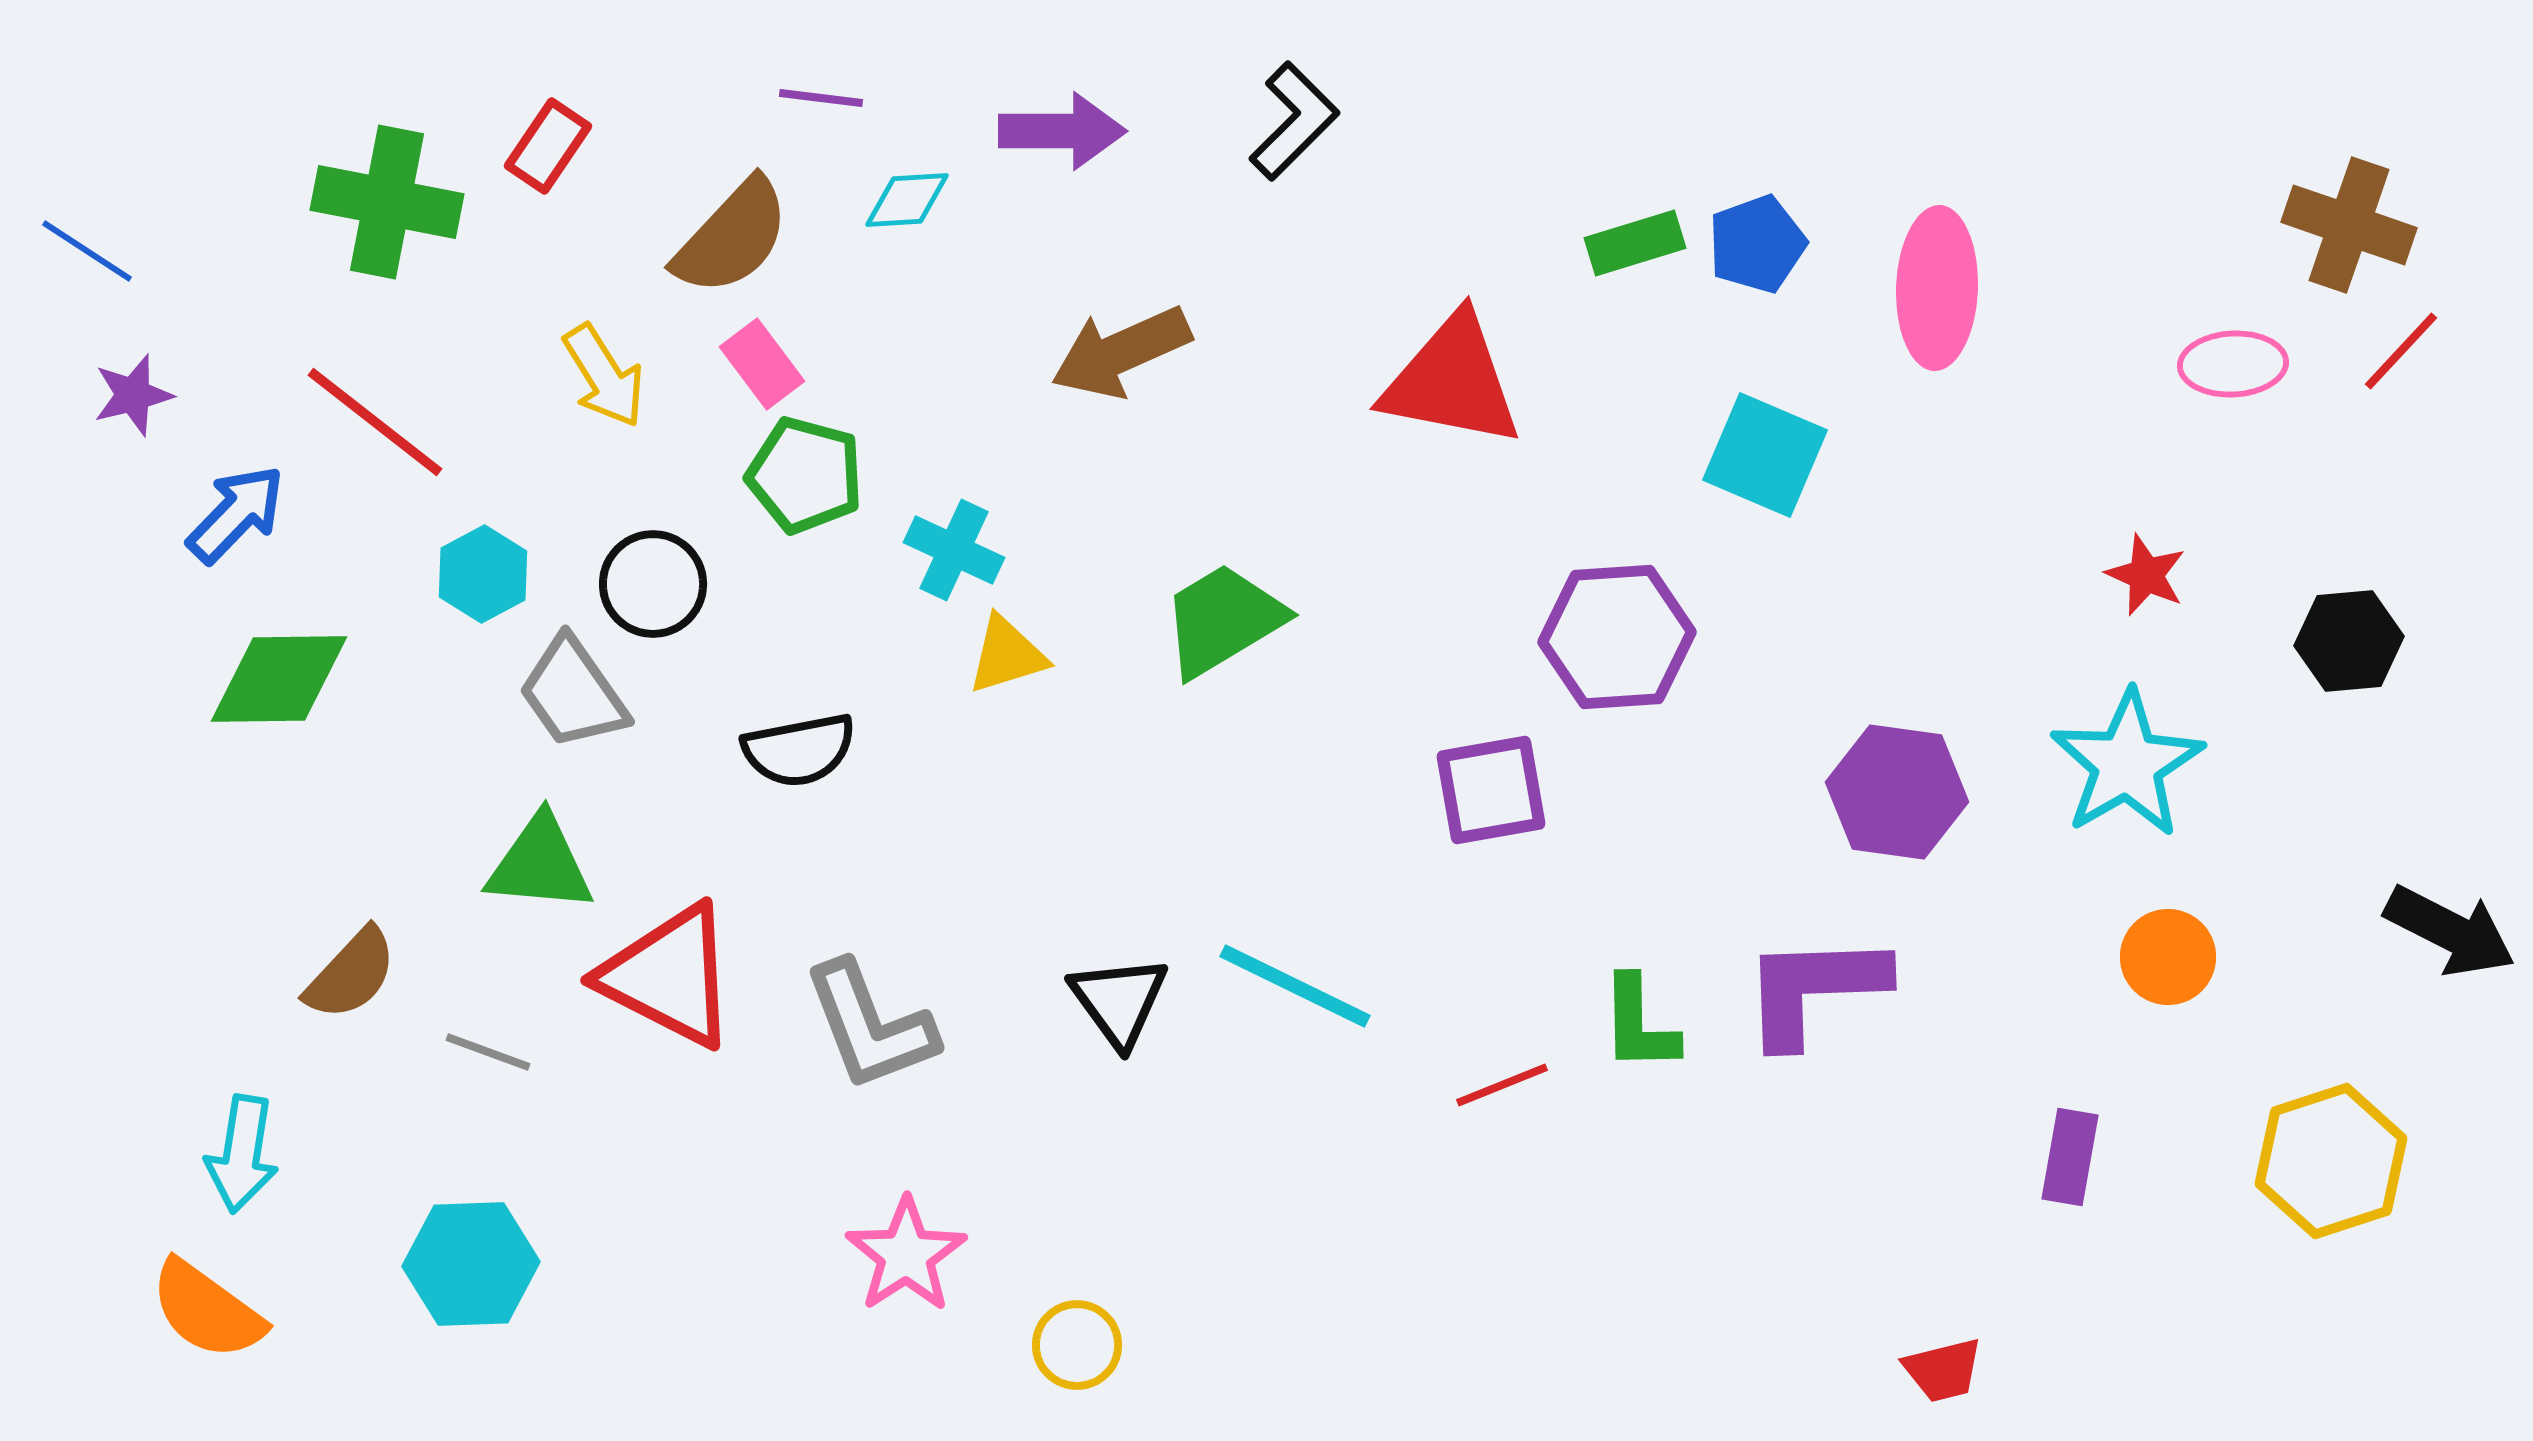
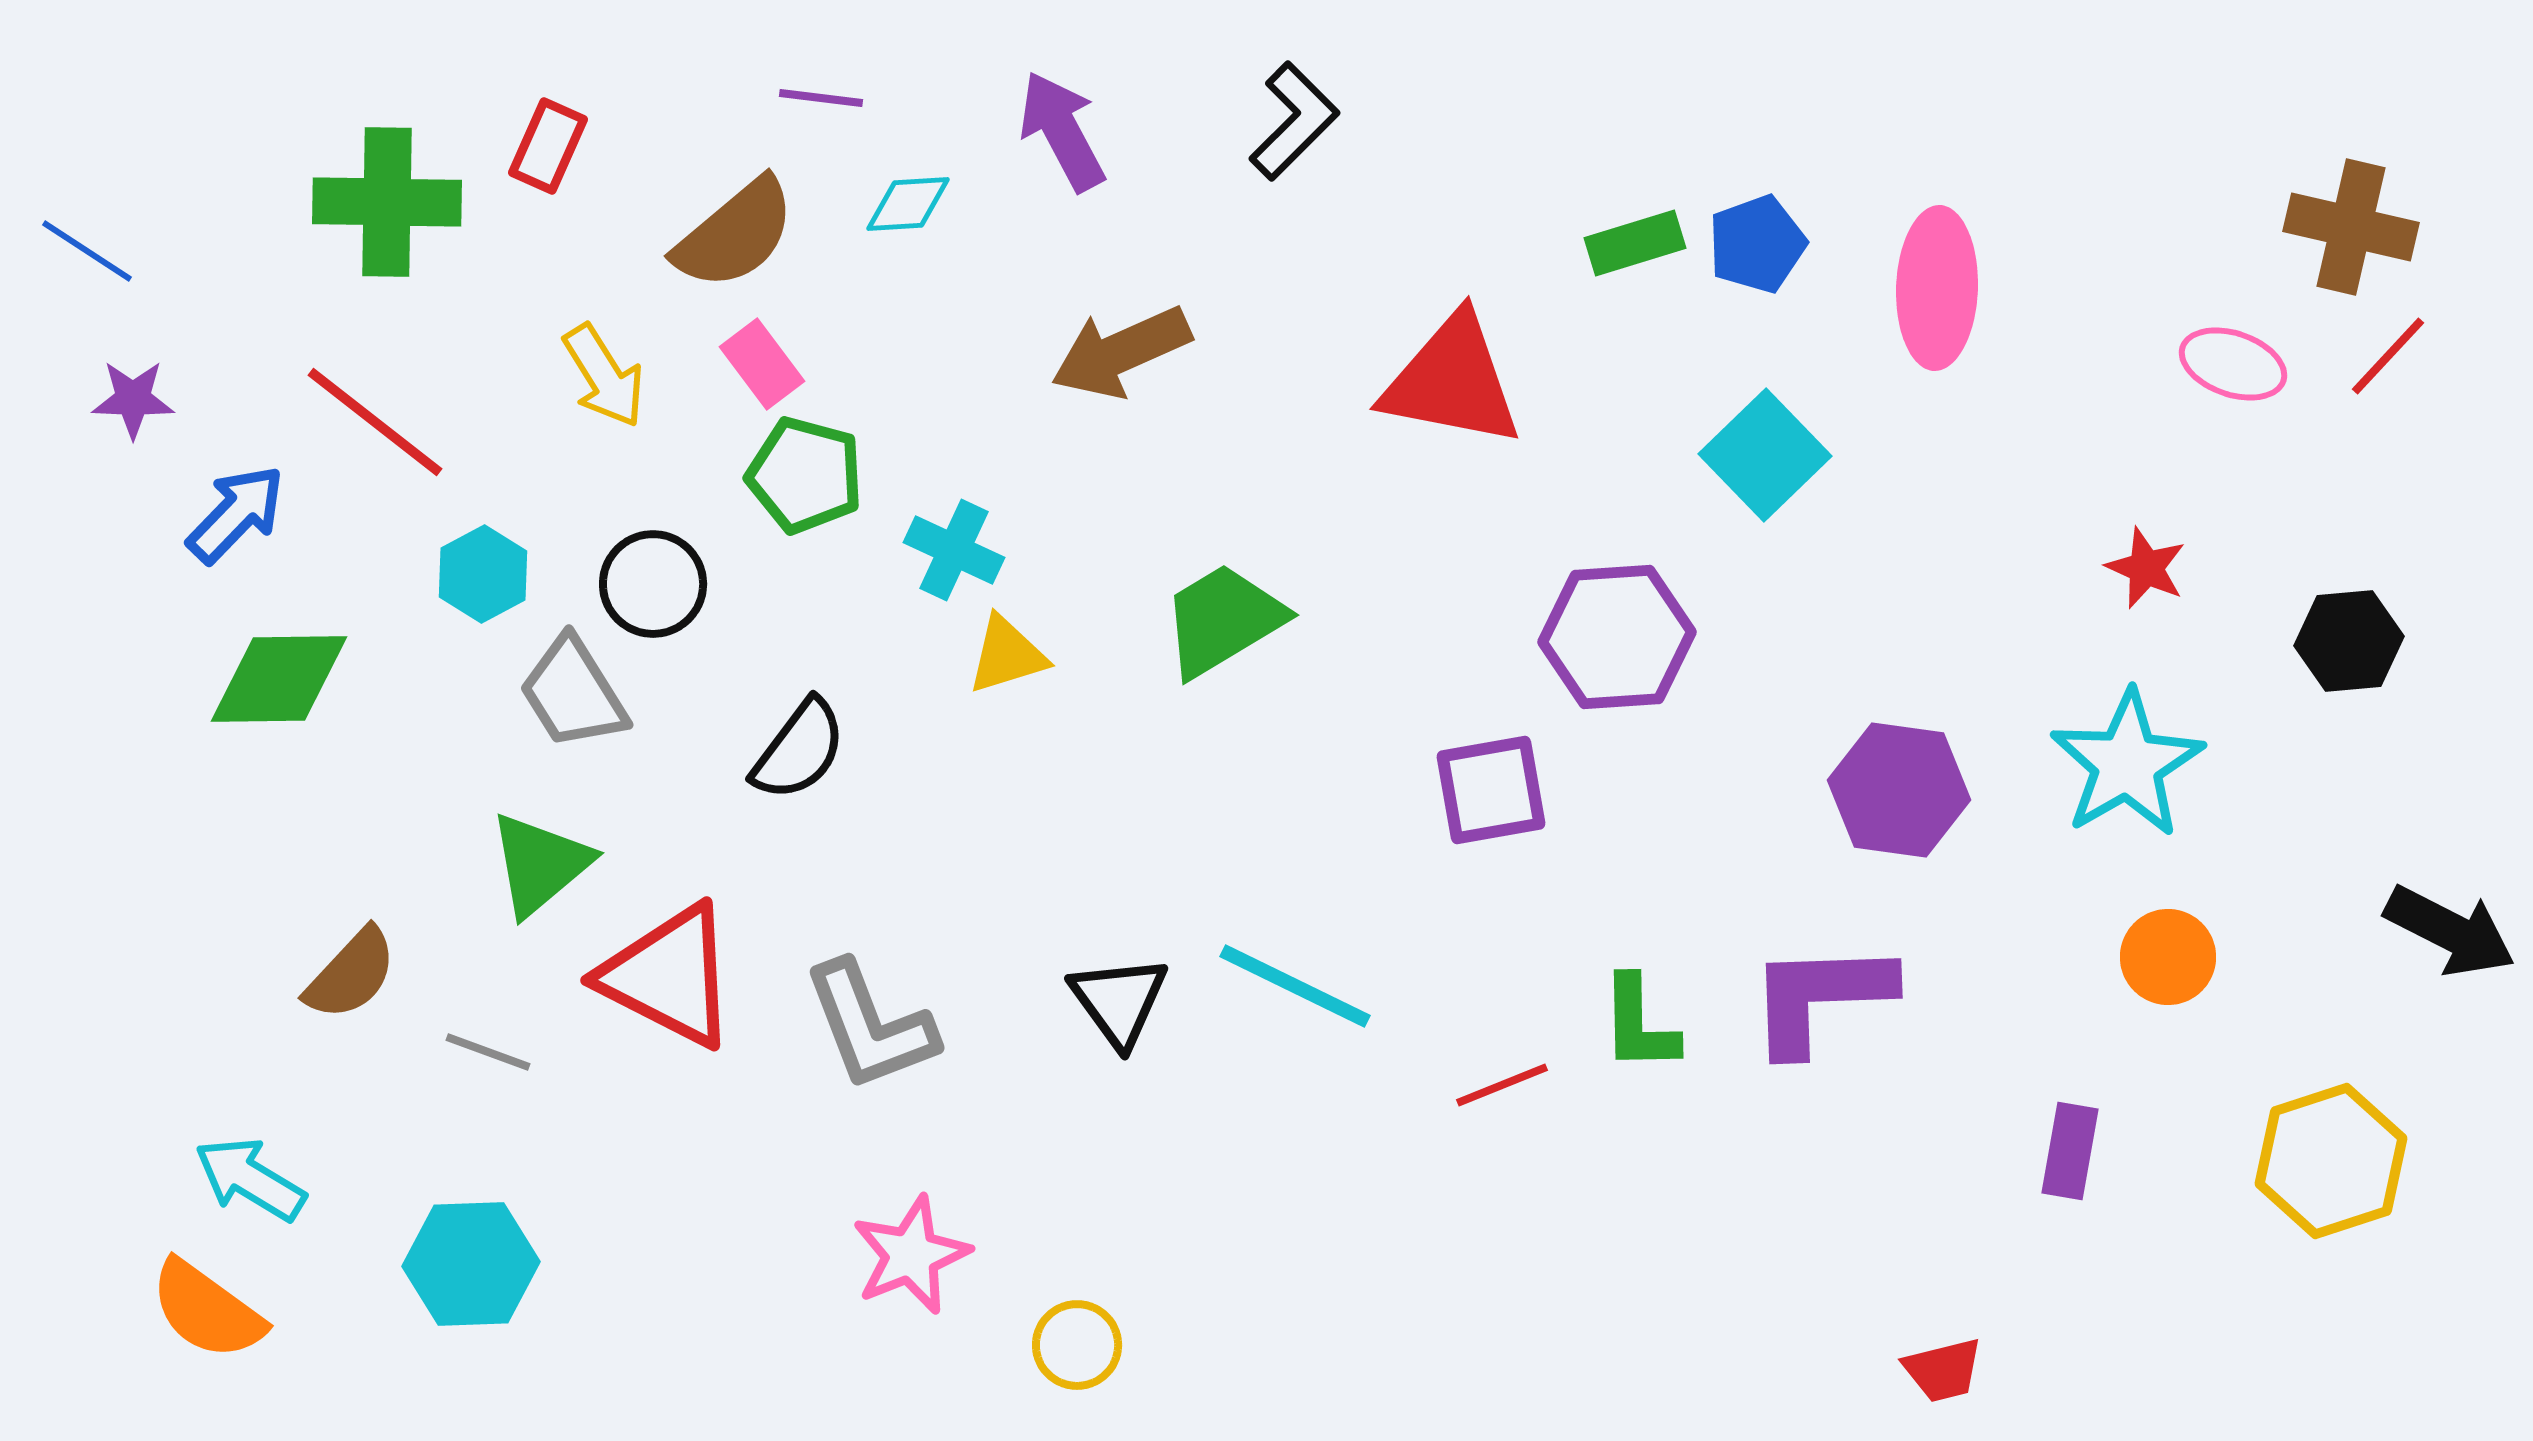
purple arrow at (1062, 131): rotated 118 degrees counterclockwise
red rectangle at (548, 146): rotated 10 degrees counterclockwise
cyan diamond at (907, 200): moved 1 px right, 4 px down
green cross at (387, 202): rotated 10 degrees counterclockwise
brown cross at (2349, 225): moved 2 px right, 2 px down; rotated 6 degrees counterclockwise
brown semicircle at (732, 237): moved 3 px right, 3 px up; rotated 7 degrees clockwise
red line at (2401, 351): moved 13 px left, 5 px down
pink ellipse at (2233, 364): rotated 22 degrees clockwise
purple star at (133, 395): moved 4 px down; rotated 16 degrees clockwise
cyan square at (1765, 455): rotated 23 degrees clockwise
red star at (2146, 575): moved 7 px up
gray trapezoid at (573, 693): rotated 3 degrees clockwise
black semicircle at (799, 750): rotated 42 degrees counterclockwise
purple hexagon at (1897, 792): moved 2 px right, 2 px up
green triangle at (540, 864): rotated 45 degrees counterclockwise
purple L-shape at (1814, 989): moved 6 px right, 8 px down
cyan arrow at (242, 1154): moved 8 px right, 25 px down; rotated 112 degrees clockwise
purple rectangle at (2070, 1157): moved 6 px up
pink star at (906, 1255): moved 5 px right; rotated 11 degrees clockwise
